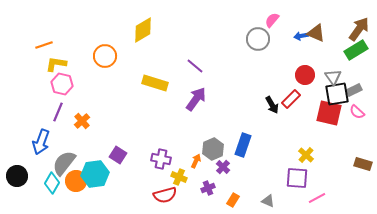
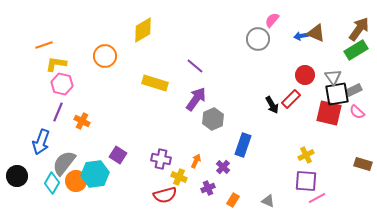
orange cross at (82, 121): rotated 21 degrees counterclockwise
gray hexagon at (213, 149): moved 30 px up
yellow cross at (306, 155): rotated 21 degrees clockwise
purple square at (297, 178): moved 9 px right, 3 px down
